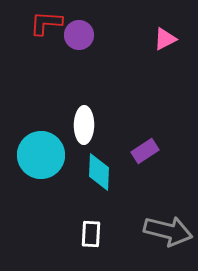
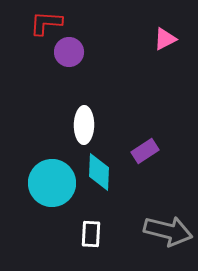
purple circle: moved 10 px left, 17 px down
cyan circle: moved 11 px right, 28 px down
